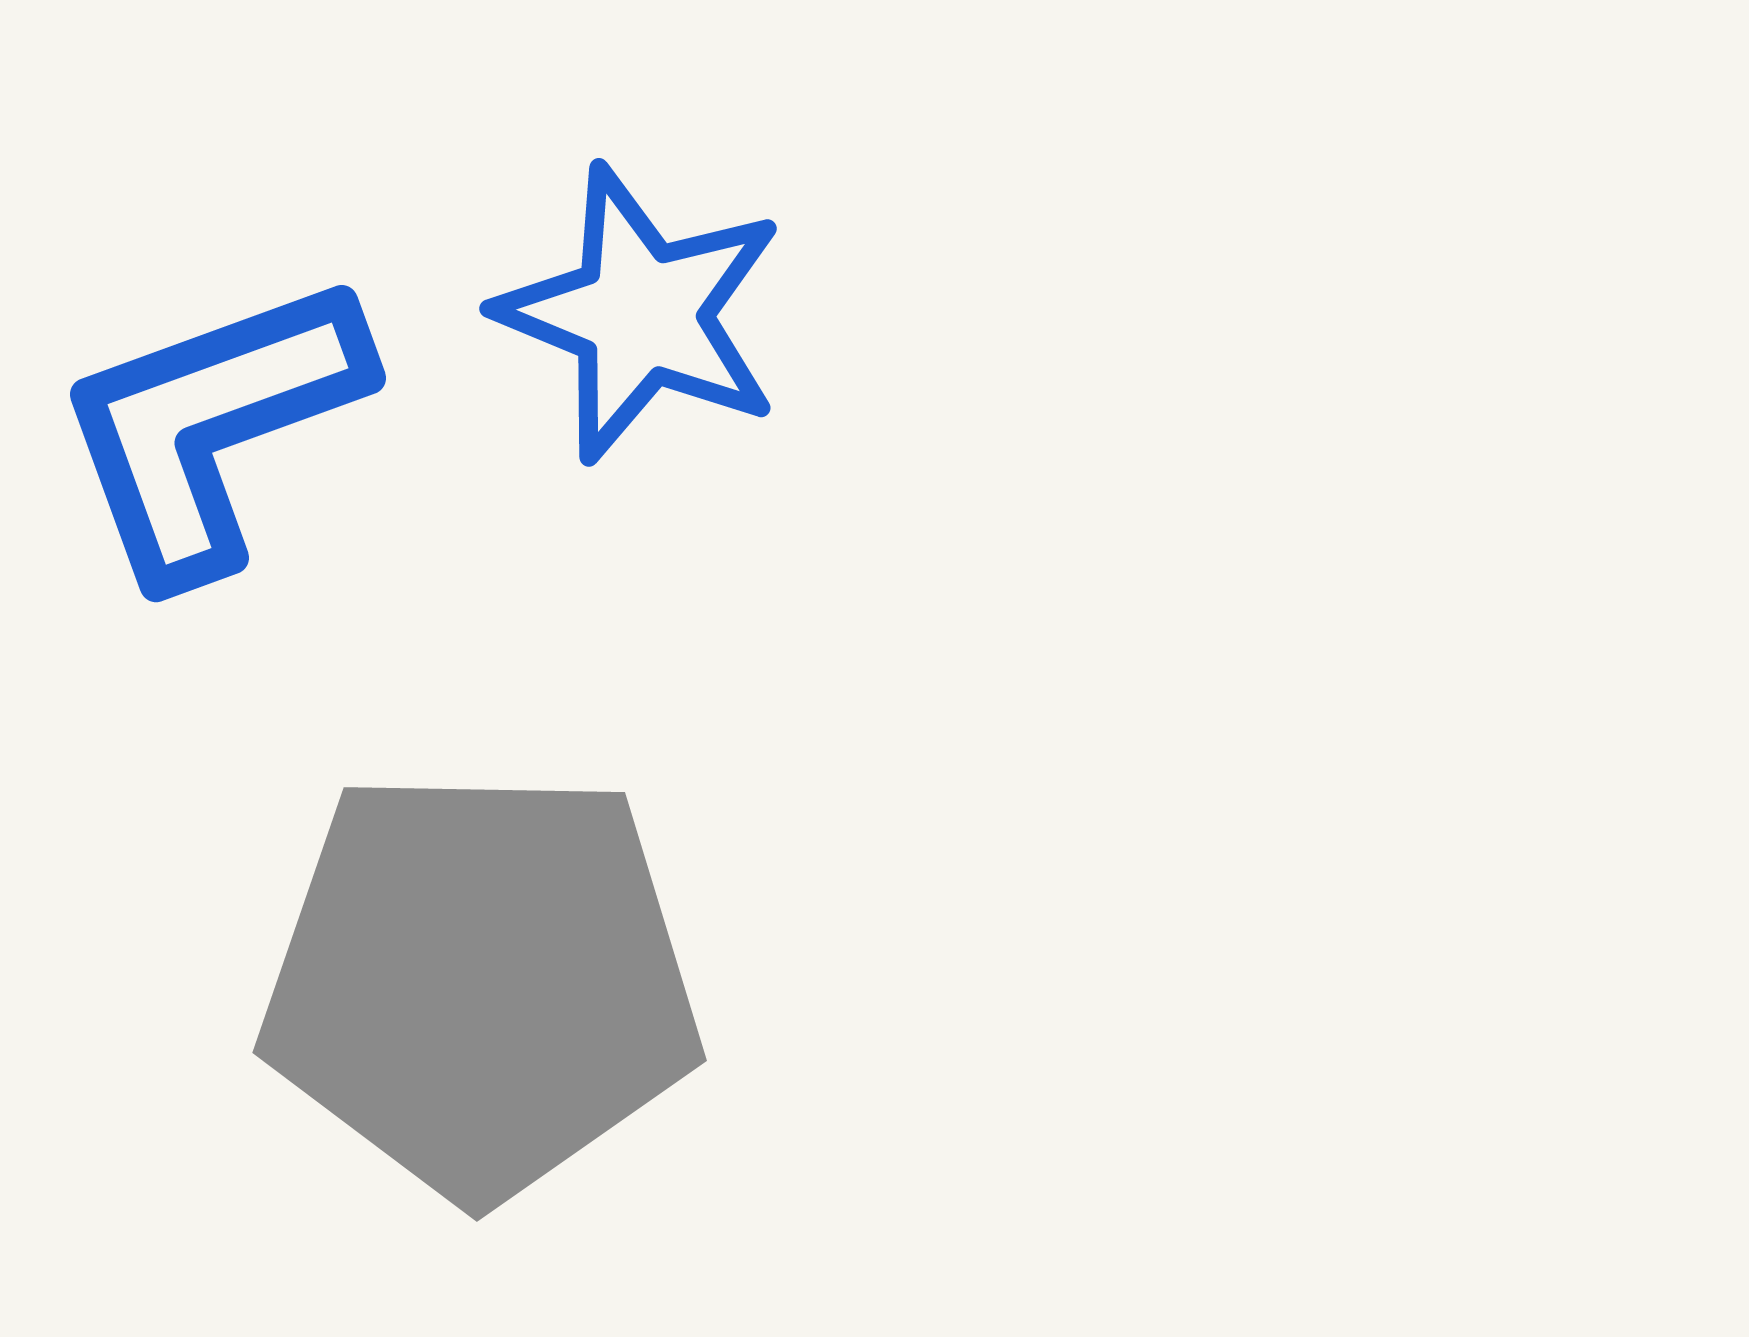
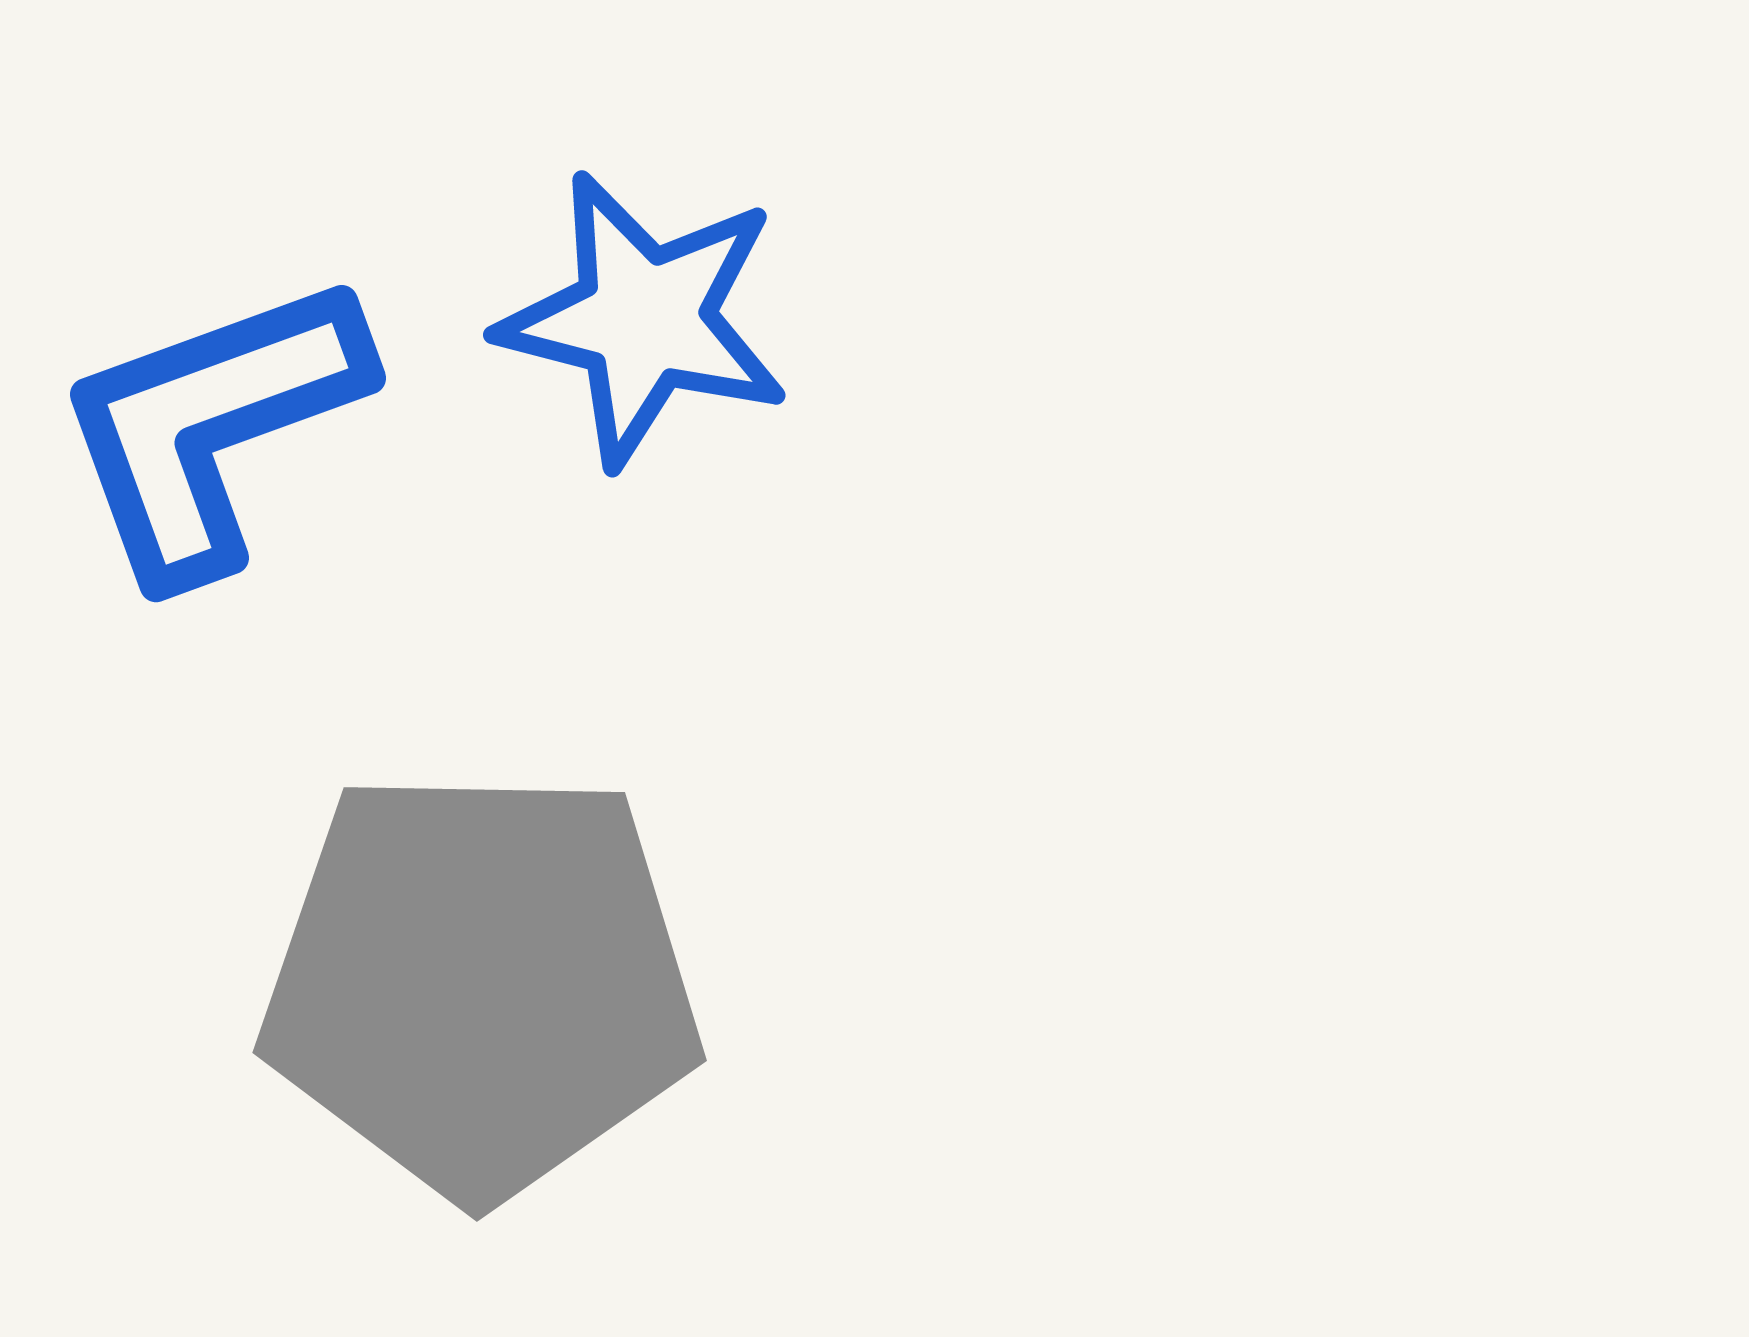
blue star: moved 3 px right, 5 px down; rotated 8 degrees counterclockwise
